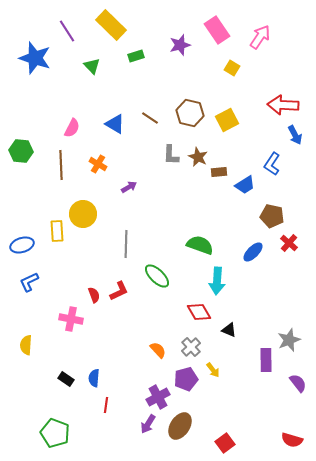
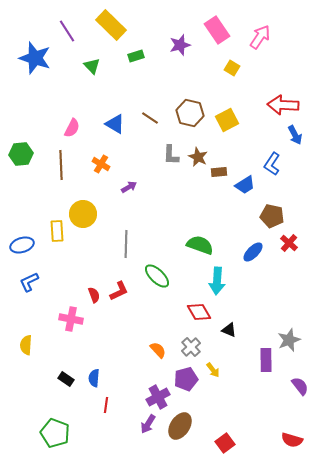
green hexagon at (21, 151): moved 3 px down; rotated 10 degrees counterclockwise
orange cross at (98, 164): moved 3 px right
purple semicircle at (298, 383): moved 2 px right, 3 px down
